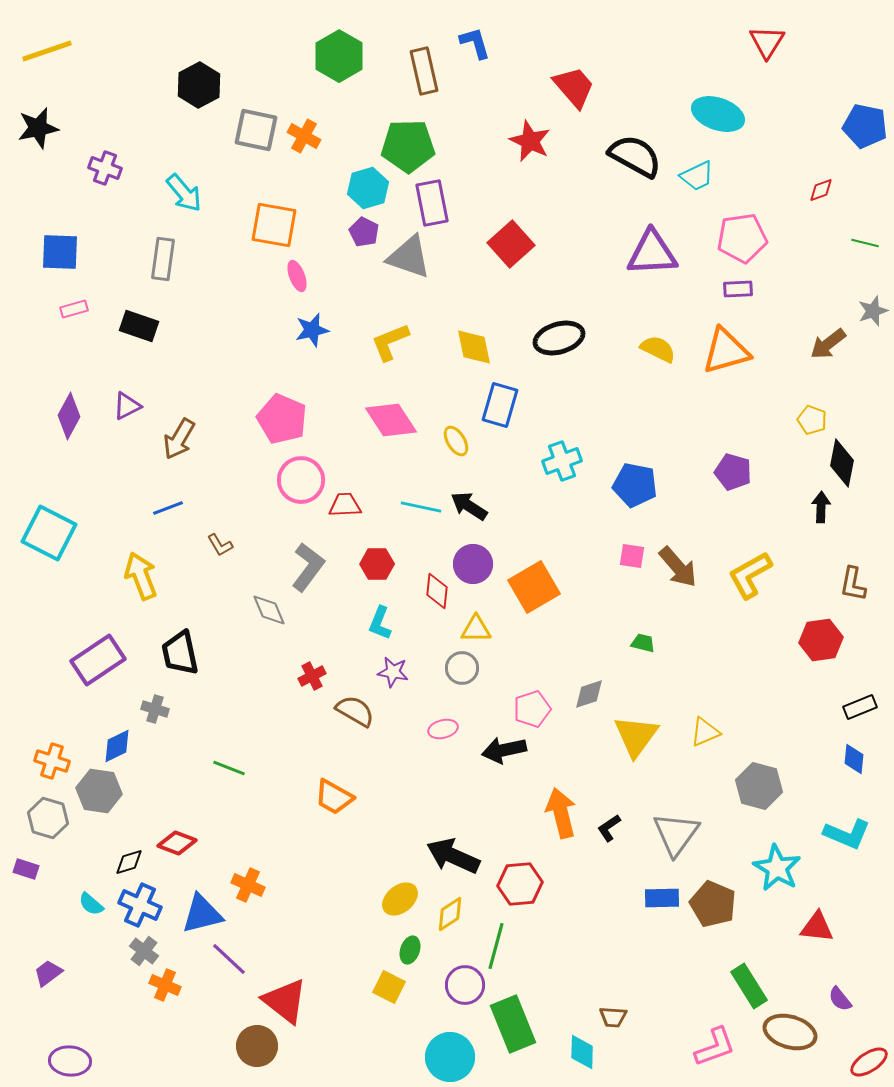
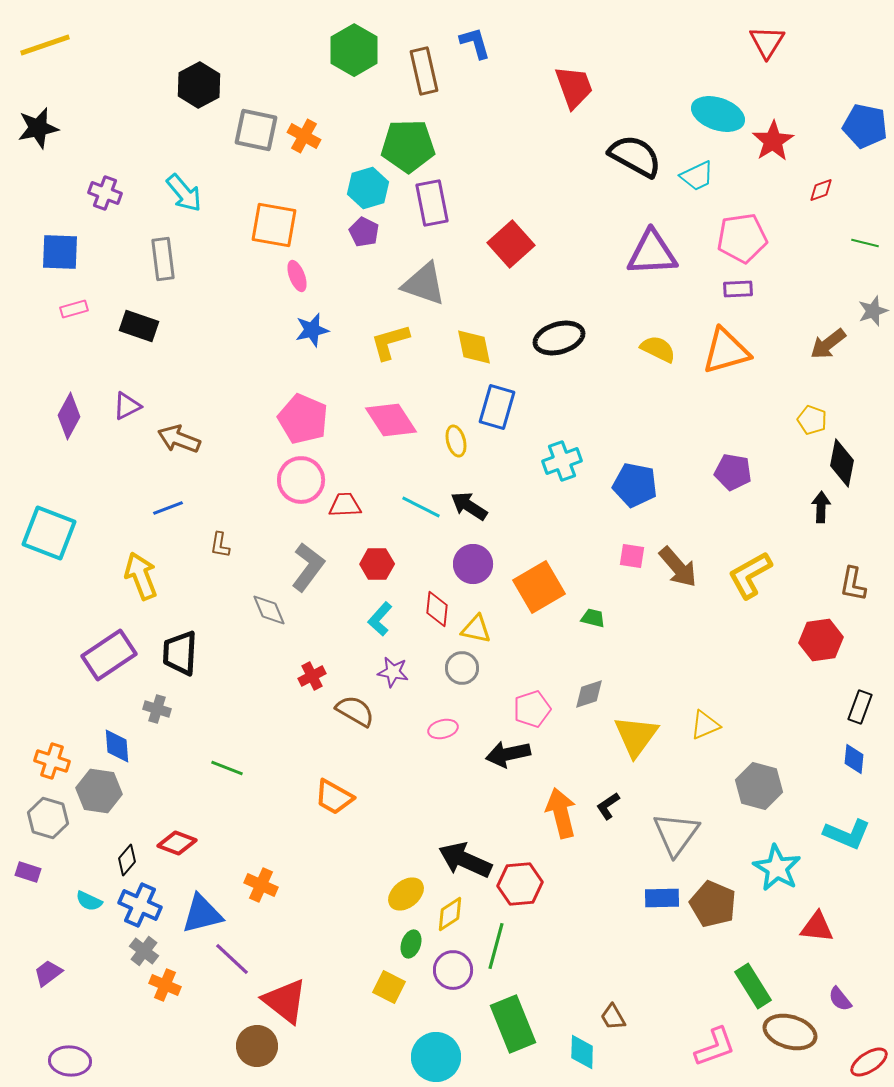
yellow line at (47, 51): moved 2 px left, 6 px up
green hexagon at (339, 56): moved 15 px right, 6 px up
red trapezoid at (574, 87): rotated 21 degrees clockwise
red star at (530, 141): moved 243 px right; rotated 15 degrees clockwise
purple cross at (105, 168): moved 25 px down
gray triangle at (409, 257): moved 15 px right, 27 px down
gray rectangle at (163, 259): rotated 15 degrees counterclockwise
yellow L-shape at (390, 342): rotated 6 degrees clockwise
blue rectangle at (500, 405): moved 3 px left, 2 px down
pink pentagon at (282, 419): moved 21 px right
brown arrow at (179, 439): rotated 81 degrees clockwise
yellow ellipse at (456, 441): rotated 16 degrees clockwise
purple pentagon at (733, 472): rotated 6 degrees counterclockwise
cyan line at (421, 507): rotated 15 degrees clockwise
cyan square at (49, 533): rotated 6 degrees counterclockwise
brown L-shape at (220, 545): rotated 40 degrees clockwise
orange square at (534, 587): moved 5 px right
red diamond at (437, 591): moved 18 px down
cyan L-shape at (380, 623): moved 4 px up; rotated 20 degrees clockwise
yellow triangle at (476, 629): rotated 12 degrees clockwise
green trapezoid at (643, 643): moved 50 px left, 25 px up
black trapezoid at (180, 653): rotated 15 degrees clockwise
purple rectangle at (98, 660): moved 11 px right, 5 px up
black rectangle at (860, 707): rotated 48 degrees counterclockwise
gray cross at (155, 709): moved 2 px right
yellow triangle at (705, 732): moved 7 px up
blue diamond at (117, 746): rotated 69 degrees counterclockwise
black arrow at (504, 750): moved 4 px right, 4 px down
green line at (229, 768): moved 2 px left
black L-shape at (609, 828): moved 1 px left, 22 px up
black arrow at (453, 856): moved 12 px right, 4 px down
black diamond at (129, 862): moved 2 px left, 2 px up; rotated 32 degrees counterclockwise
purple rectangle at (26, 869): moved 2 px right, 3 px down
orange cross at (248, 885): moved 13 px right
yellow ellipse at (400, 899): moved 6 px right, 5 px up
cyan semicircle at (91, 904): moved 2 px left, 3 px up; rotated 16 degrees counterclockwise
green ellipse at (410, 950): moved 1 px right, 6 px up
purple line at (229, 959): moved 3 px right
purple circle at (465, 985): moved 12 px left, 15 px up
green rectangle at (749, 986): moved 4 px right
brown trapezoid at (613, 1017): rotated 56 degrees clockwise
cyan circle at (450, 1057): moved 14 px left
